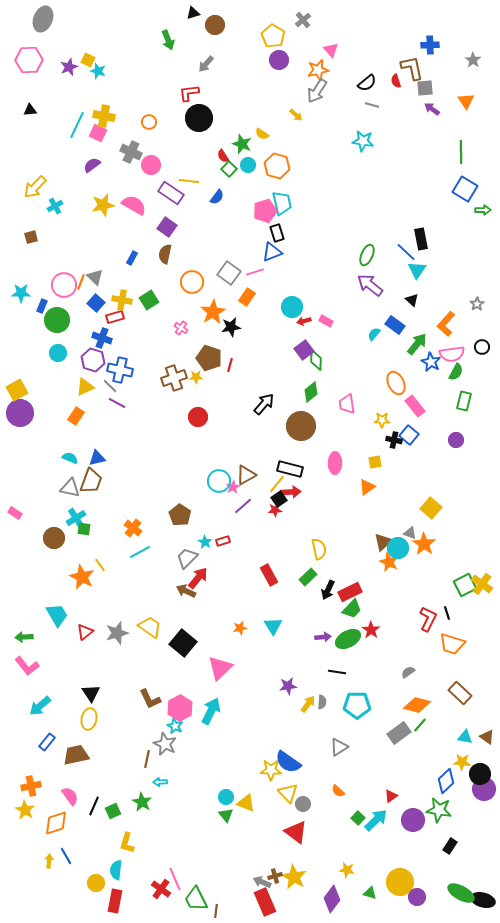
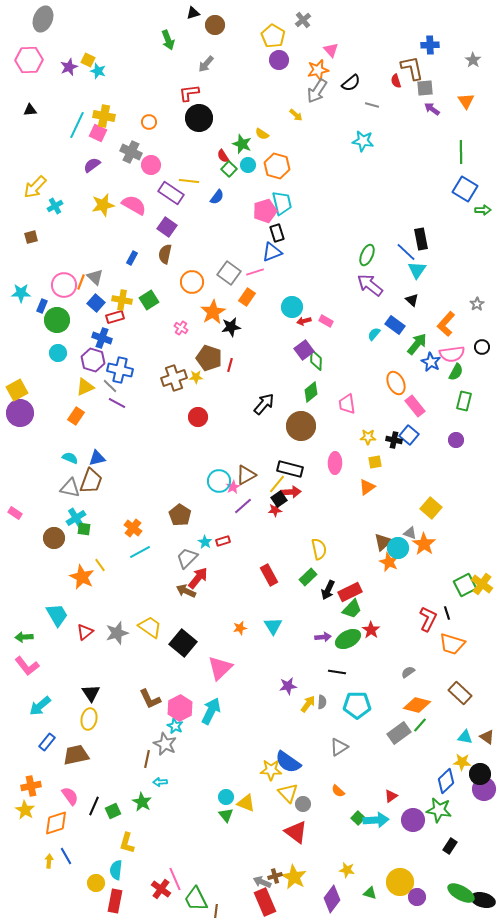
black semicircle at (367, 83): moved 16 px left
yellow star at (382, 420): moved 14 px left, 17 px down
cyan arrow at (376, 820): rotated 40 degrees clockwise
